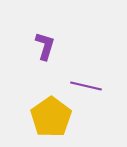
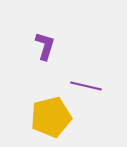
yellow pentagon: rotated 21 degrees clockwise
